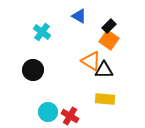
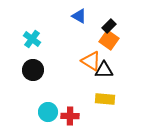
cyan cross: moved 10 px left, 7 px down
red cross: rotated 30 degrees counterclockwise
